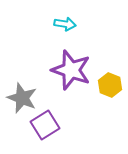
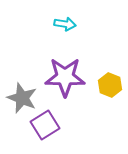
purple star: moved 6 px left, 7 px down; rotated 18 degrees counterclockwise
